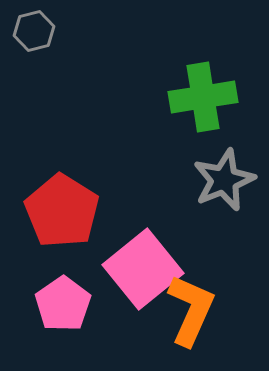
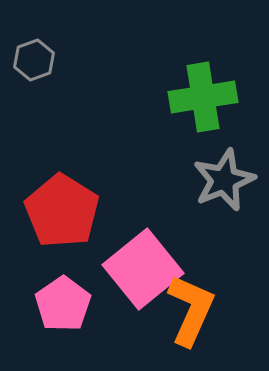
gray hexagon: moved 29 px down; rotated 6 degrees counterclockwise
